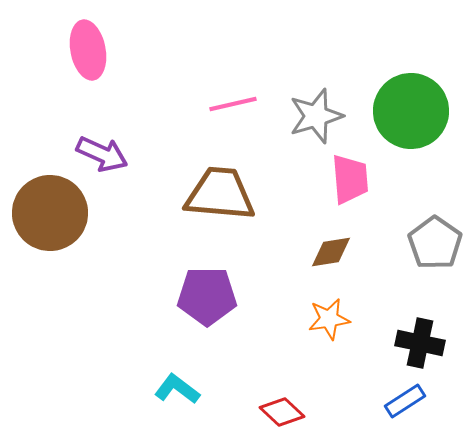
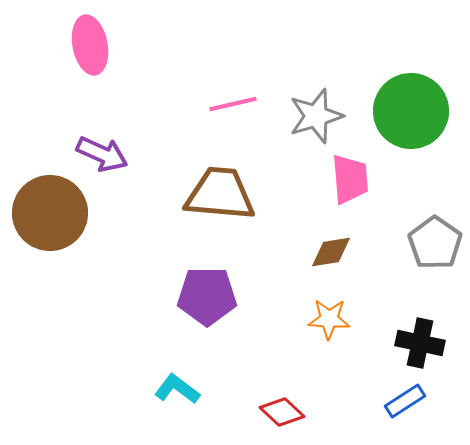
pink ellipse: moved 2 px right, 5 px up
orange star: rotated 12 degrees clockwise
